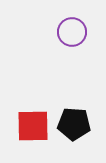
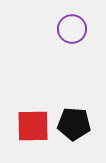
purple circle: moved 3 px up
